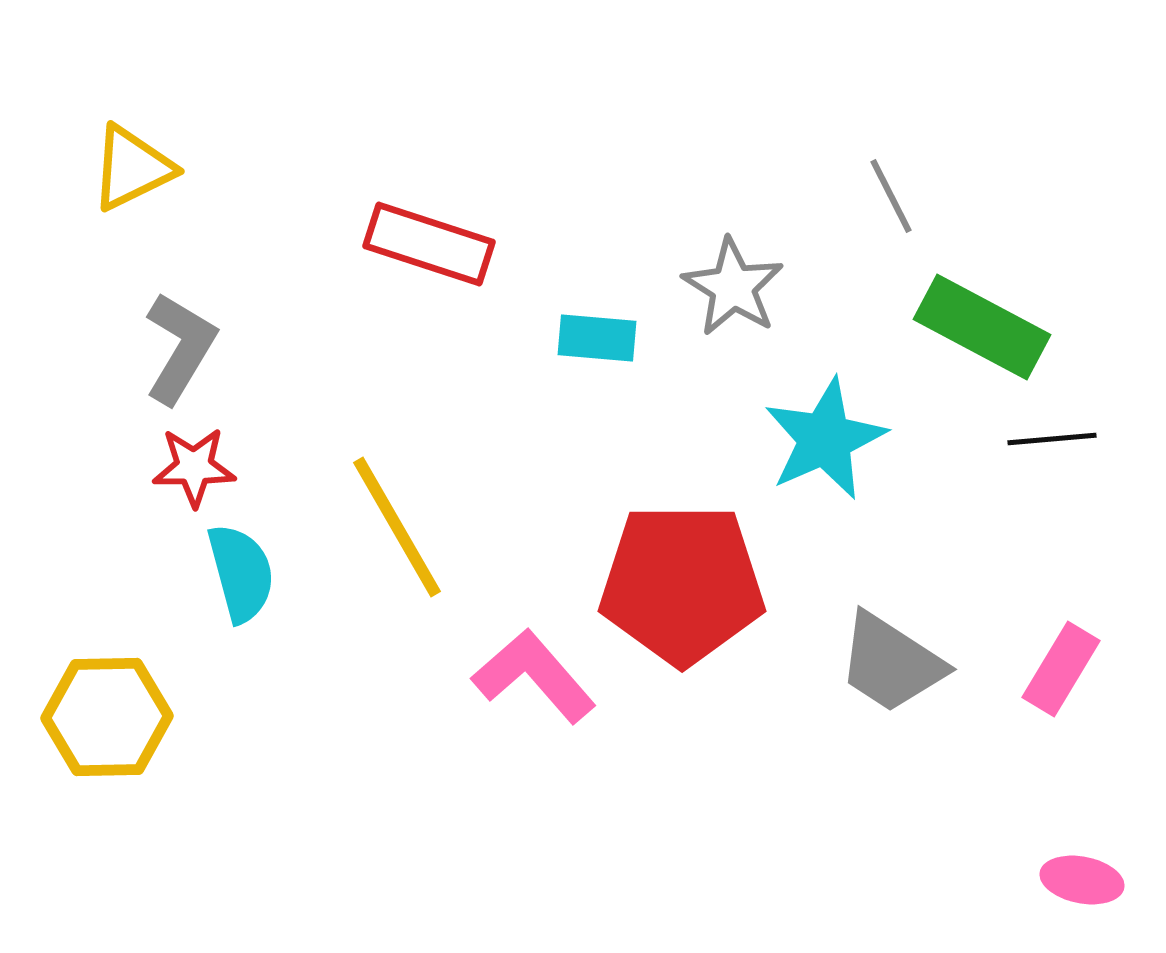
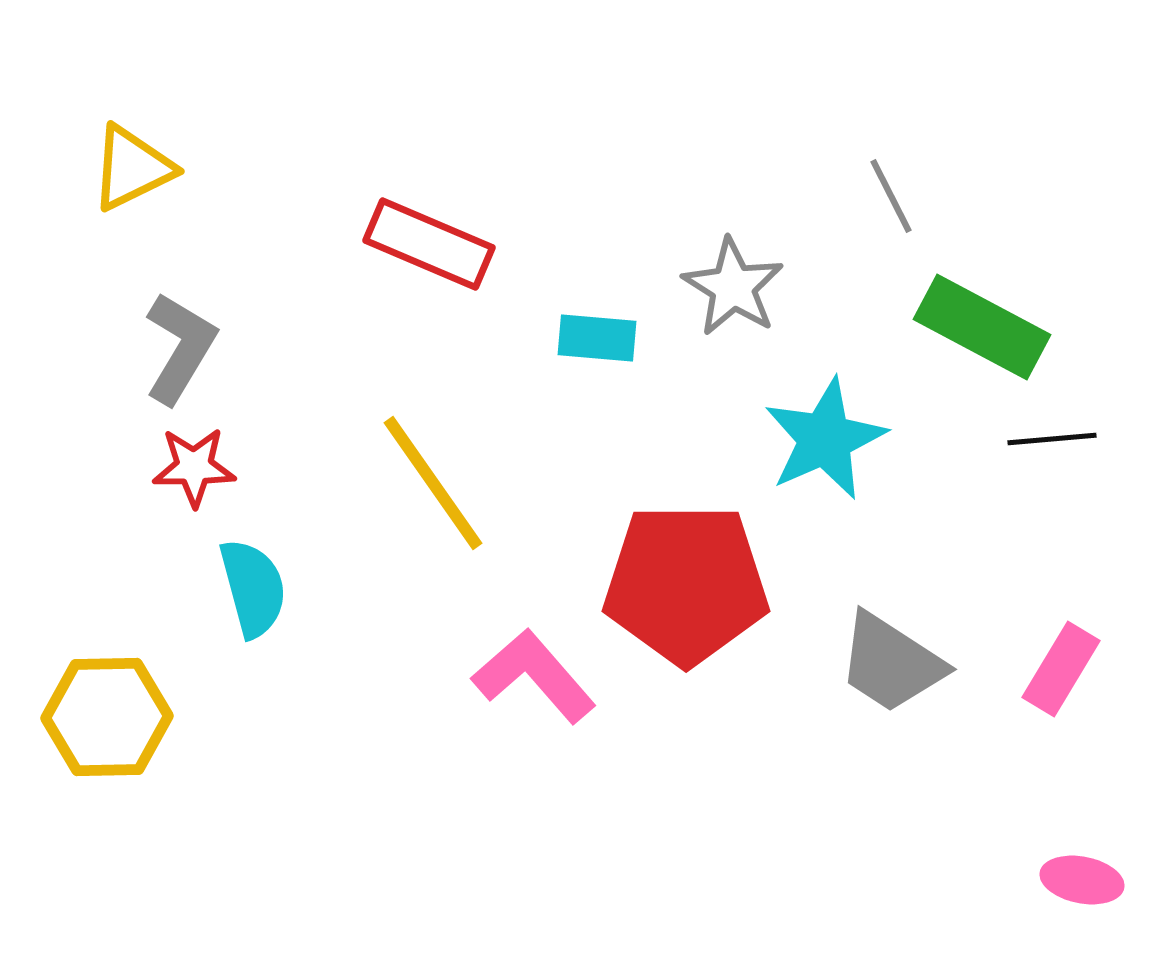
red rectangle: rotated 5 degrees clockwise
yellow line: moved 36 px right, 44 px up; rotated 5 degrees counterclockwise
cyan semicircle: moved 12 px right, 15 px down
red pentagon: moved 4 px right
